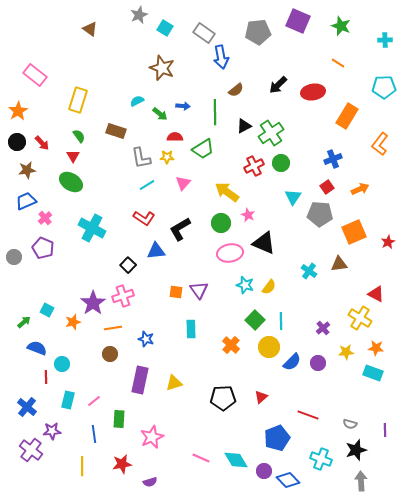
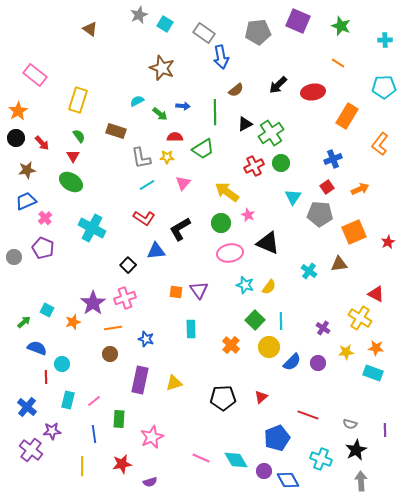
cyan square at (165, 28): moved 4 px up
black triangle at (244, 126): moved 1 px right, 2 px up
black circle at (17, 142): moved 1 px left, 4 px up
black triangle at (264, 243): moved 4 px right
pink cross at (123, 296): moved 2 px right, 2 px down
purple cross at (323, 328): rotated 16 degrees counterclockwise
black star at (356, 450): rotated 10 degrees counterclockwise
blue diamond at (288, 480): rotated 15 degrees clockwise
